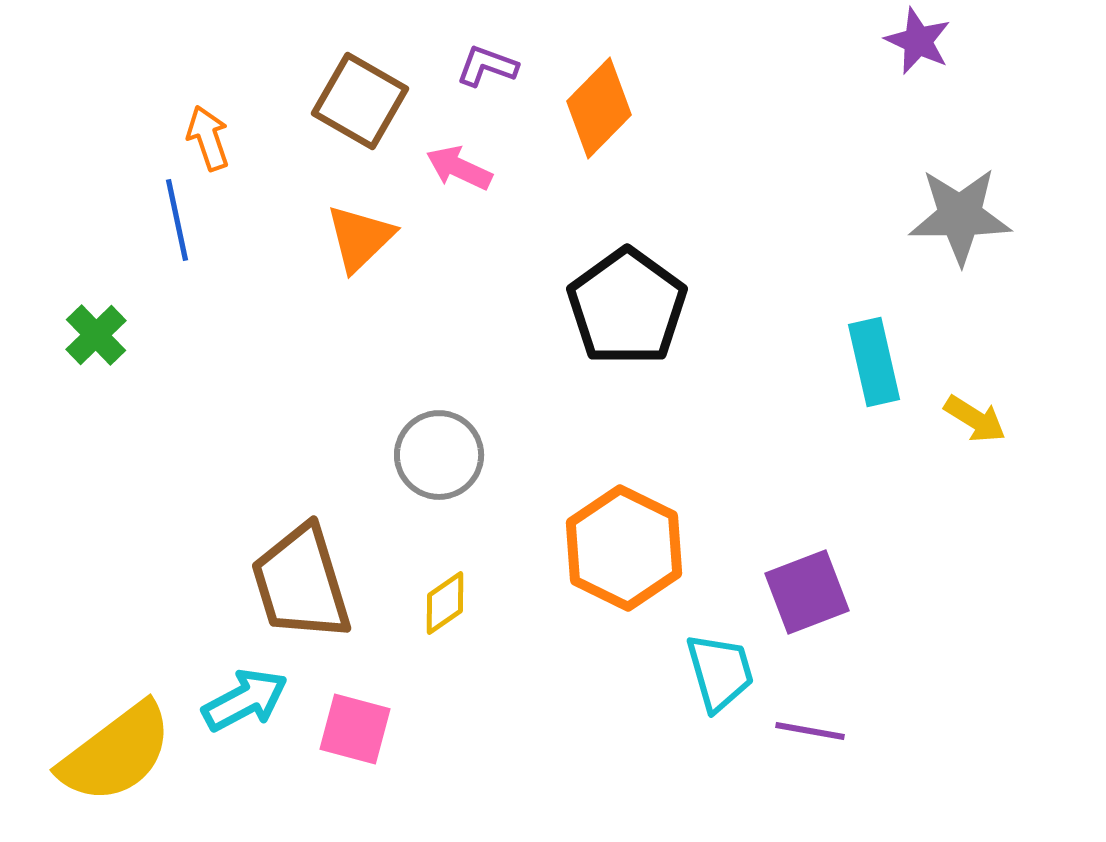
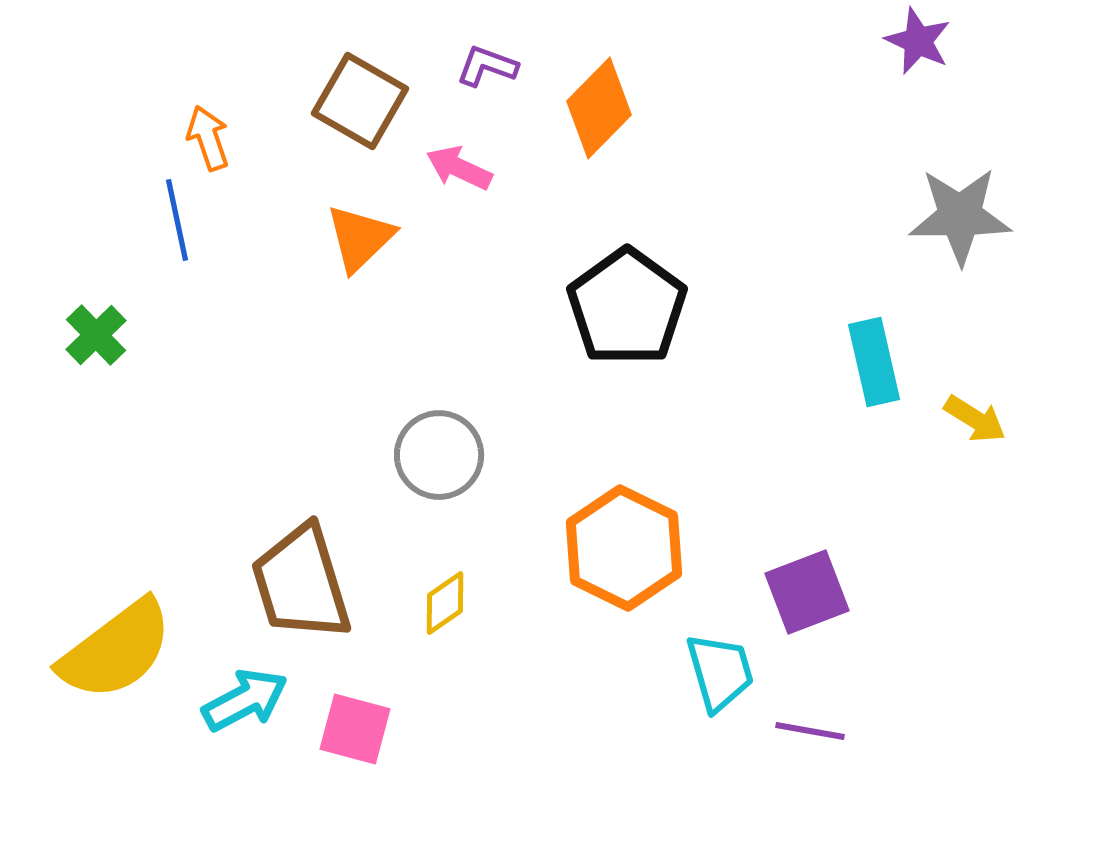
yellow semicircle: moved 103 px up
